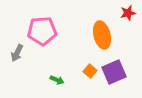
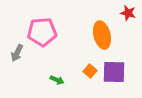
red star: rotated 28 degrees clockwise
pink pentagon: moved 1 px down
purple square: rotated 25 degrees clockwise
